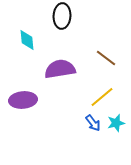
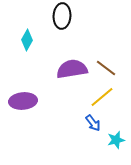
cyan diamond: rotated 35 degrees clockwise
brown line: moved 10 px down
purple semicircle: moved 12 px right
purple ellipse: moved 1 px down
cyan star: moved 17 px down
